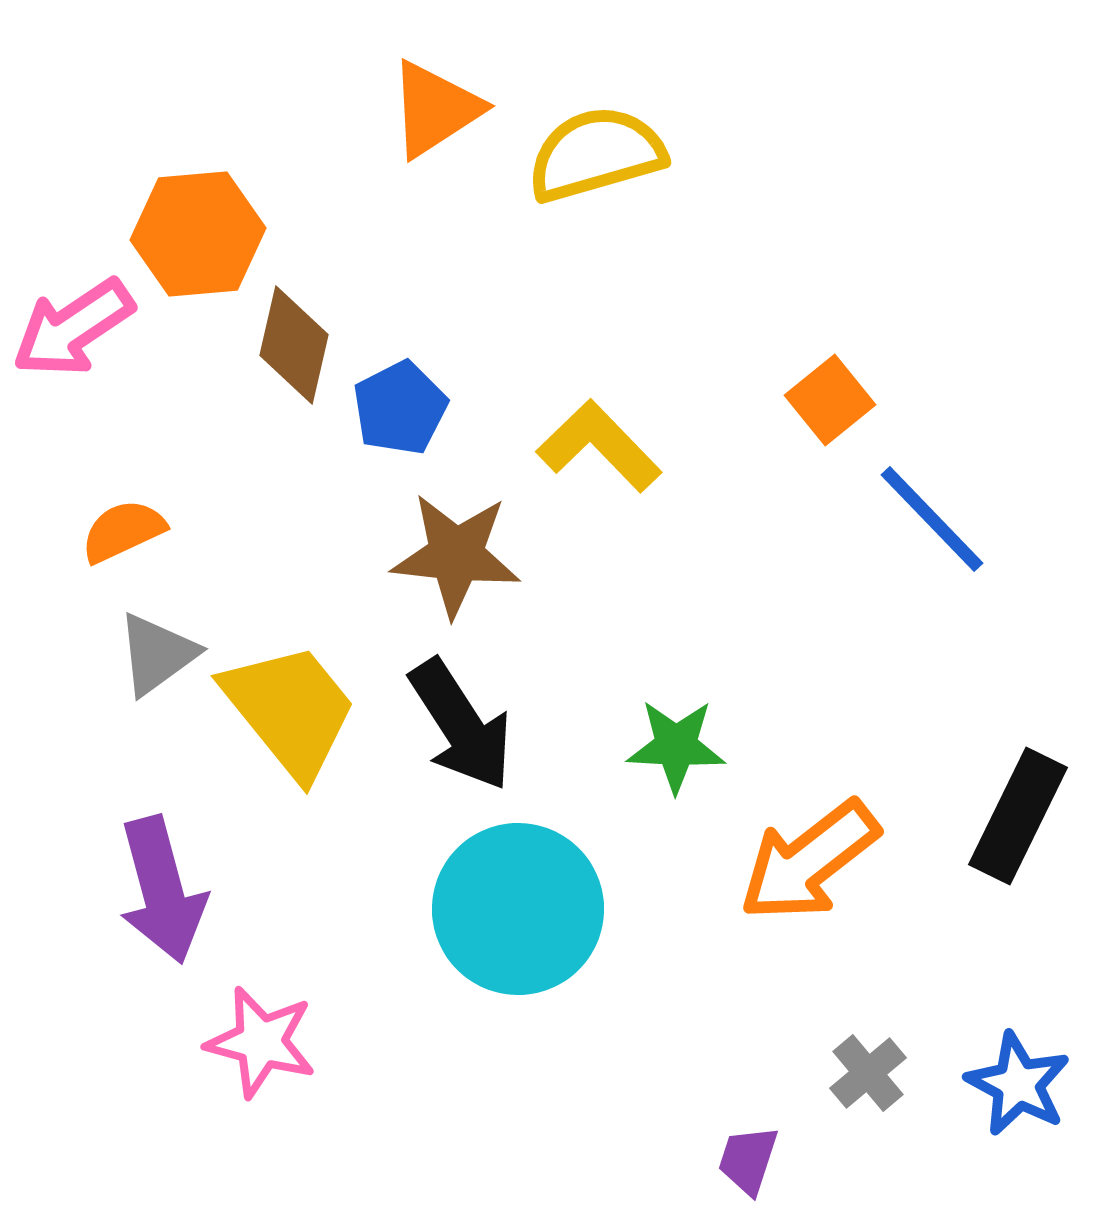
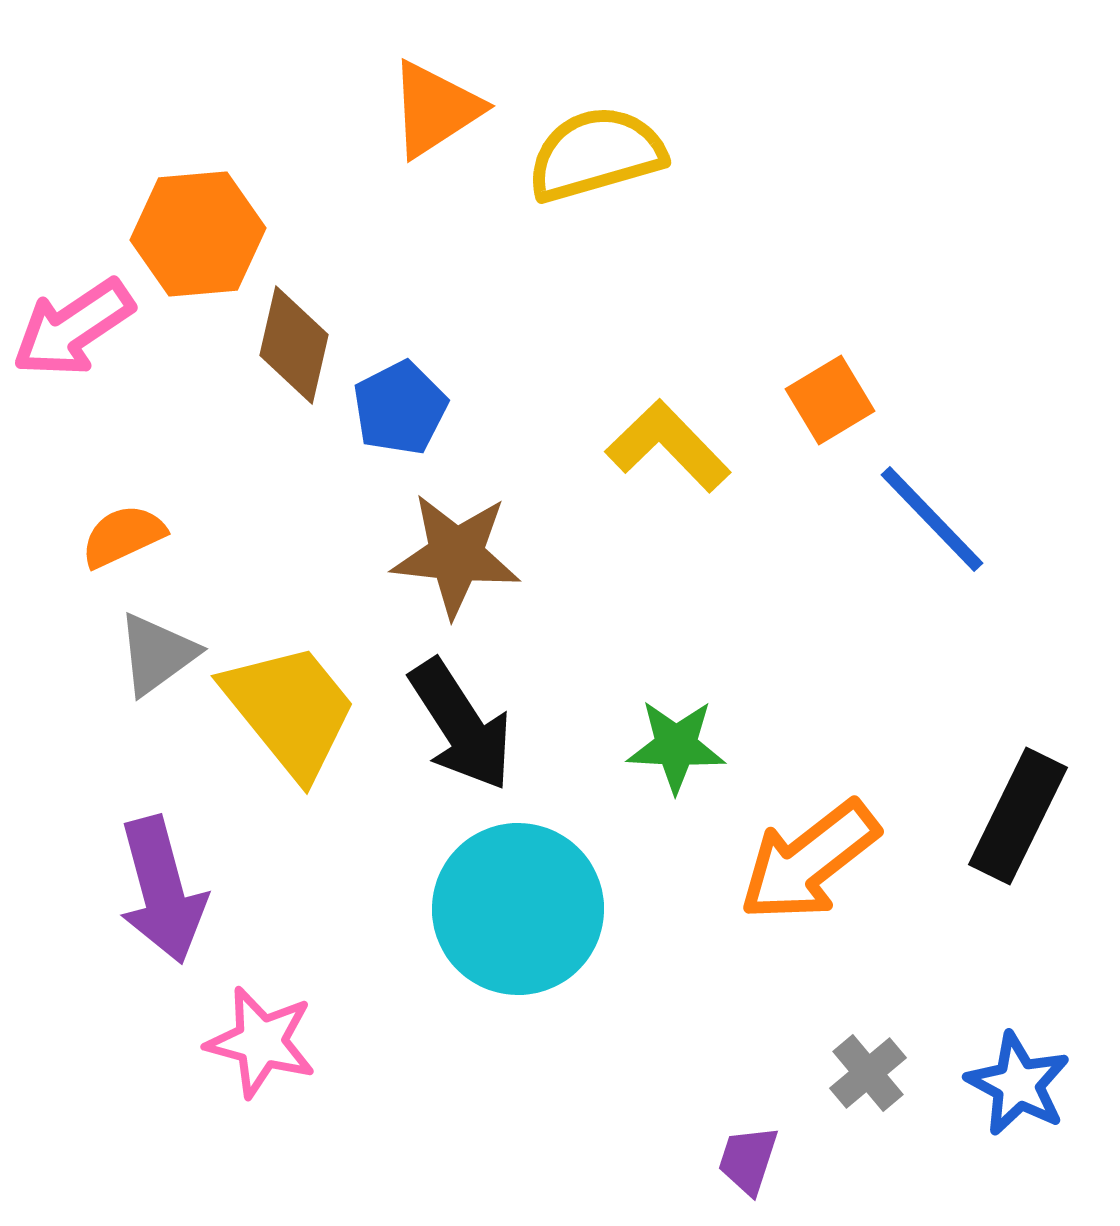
orange square: rotated 8 degrees clockwise
yellow L-shape: moved 69 px right
orange semicircle: moved 5 px down
